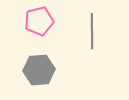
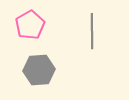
pink pentagon: moved 9 px left, 4 px down; rotated 16 degrees counterclockwise
